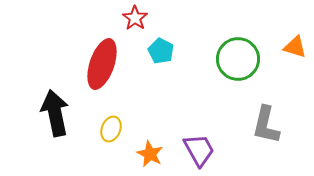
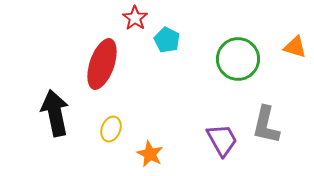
cyan pentagon: moved 6 px right, 11 px up
purple trapezoid: moved 23 px right, 10 px up
